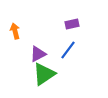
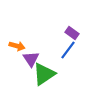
purple rectangle: moved 9 px down; rotated 48 degrees clockwise
orange arrow: moved 2 px right, 15 px down; rotated 119 degrees clockwise
purple triangle: moved 7 px left, 5 px down; rotated 36 degrees counterclockwise
